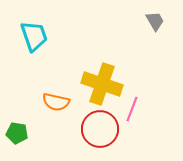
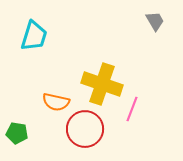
cyan trapezoid: rotated 36 degrees clockwise
red circle: moved 15 px left
